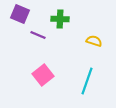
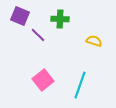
purple square: moved 2 px down
purple line: rotated 21 degrees clockwise
pink square: moved 5 px down
cyan line: moved 7 px left, 4 px down
